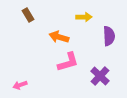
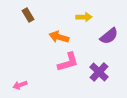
purple semicircle: rotated 54 degrees clockwise
purple cross: moved 1 px left, 4 px up
